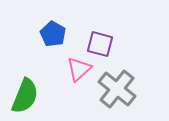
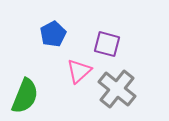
blue pentagon: rotated 15 degrees clockwise
purple square: moved 7 px right
pink triangle: moved 2 px down
